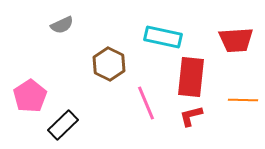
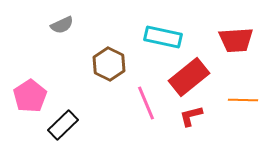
red rectangle: moved 2 px left; rotated 45 degrees clockwise
